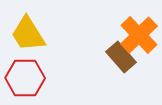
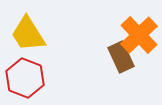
brown rectangle: rotated 16 degrees clockwise
red hexagon: rotated 21 degrees clockwise
